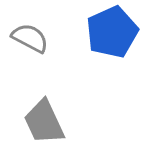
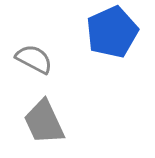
gray semicircle: moved 4 px right, 21 px down
